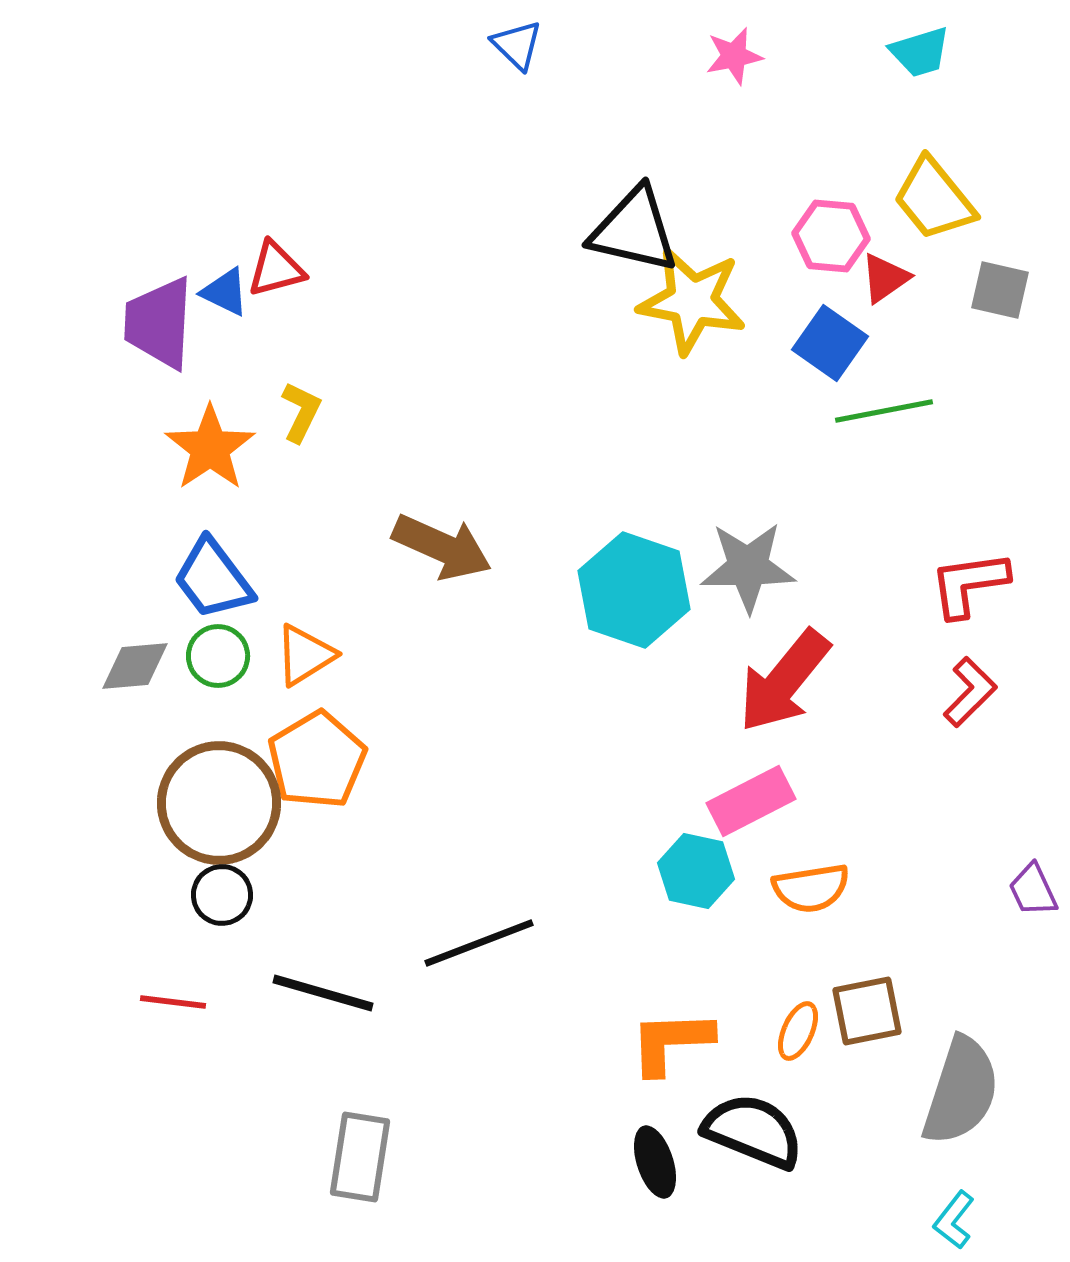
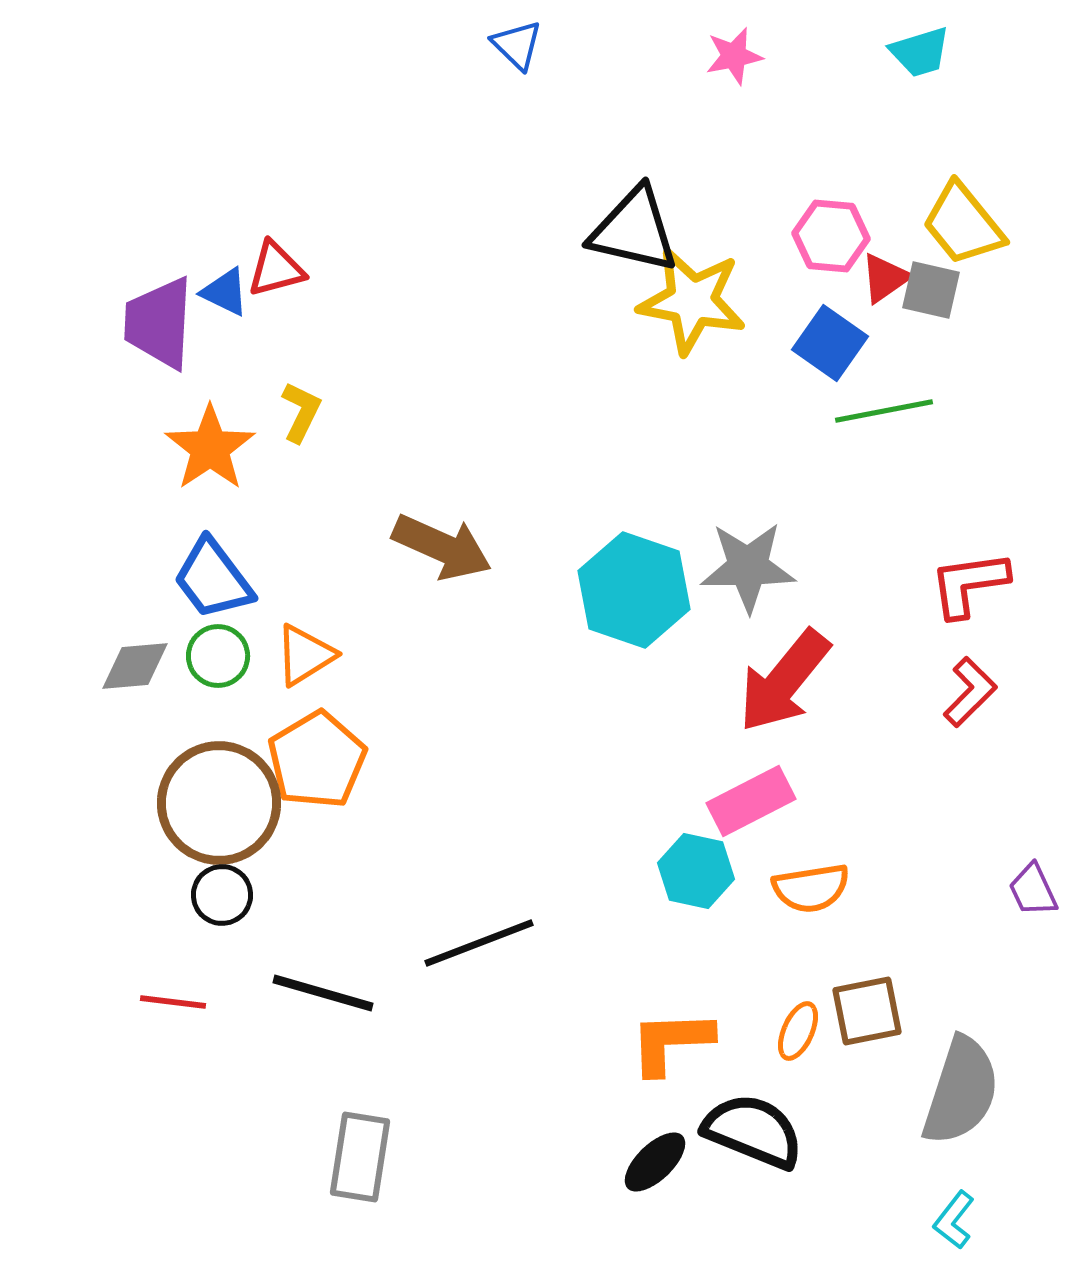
yellow trapezoid at (934, 199): moved 29 px right, 25 px down
gray square at (1000, 290): moved 69 px left
black ellipse at (655, 1162): rotated 64 degrees clockwise
